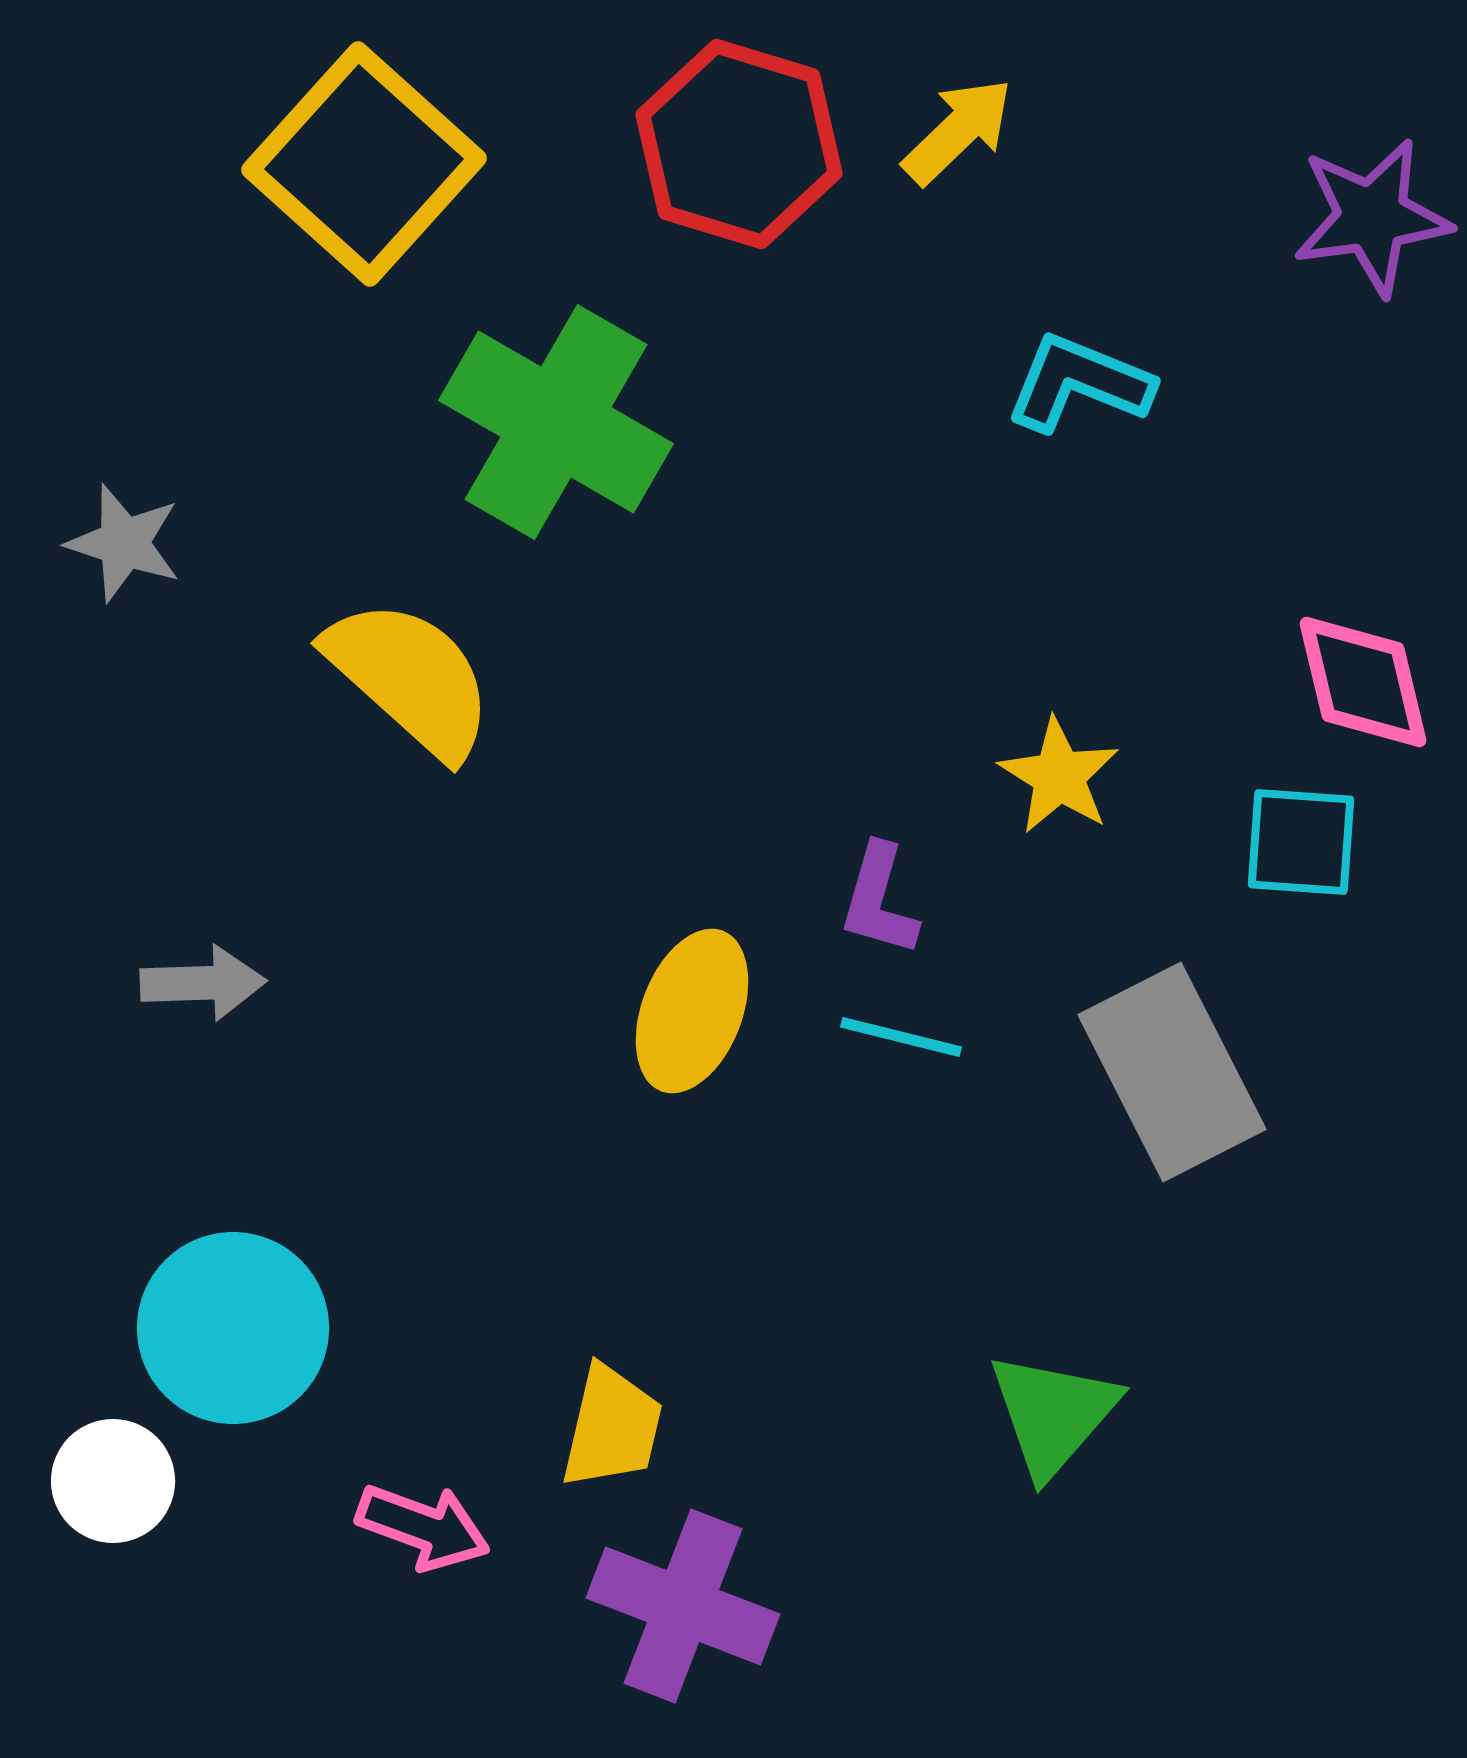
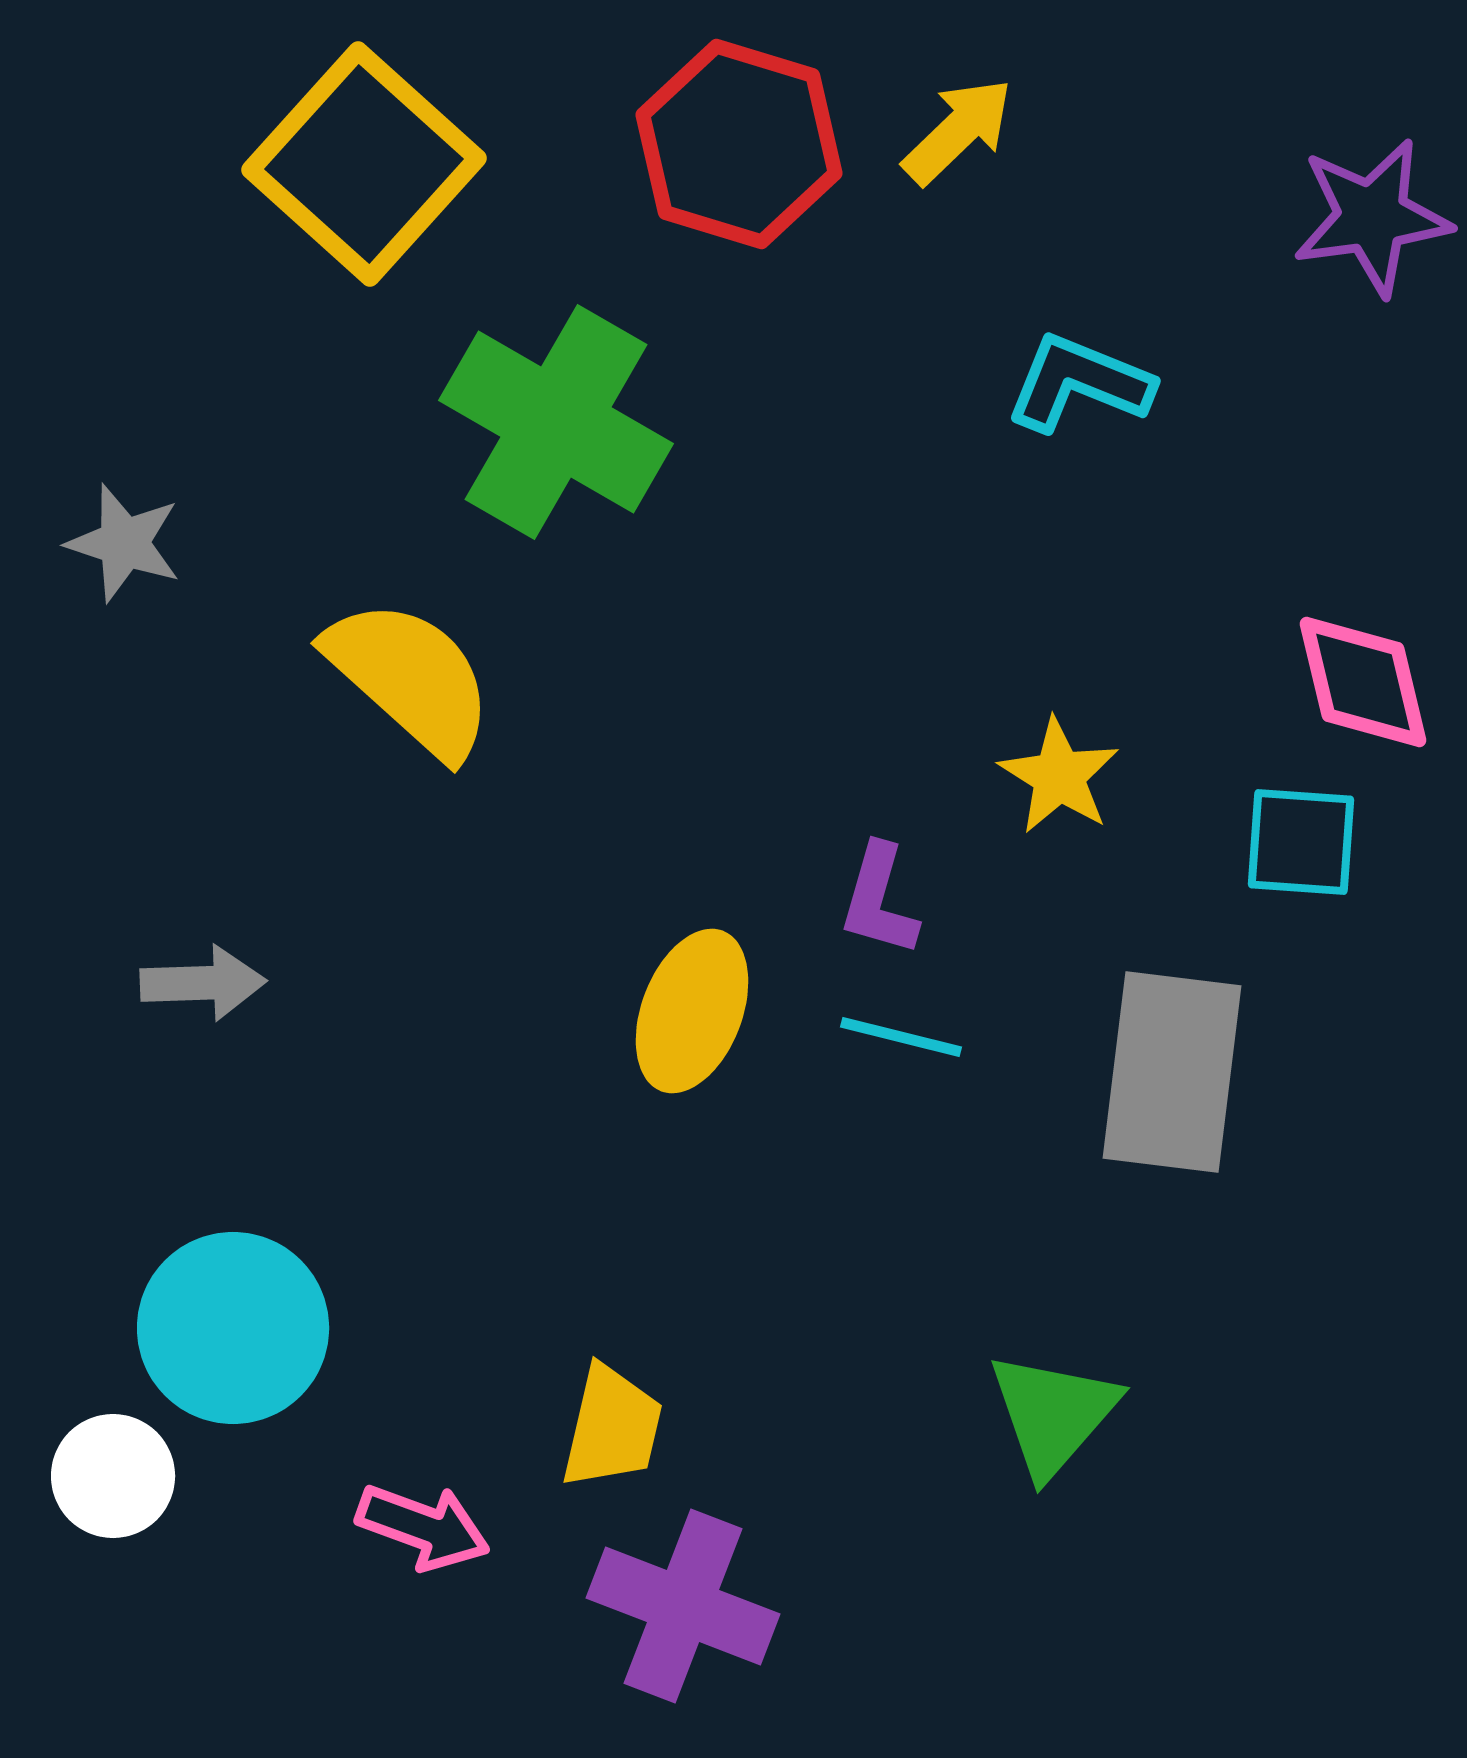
gray rectangle: rotated 34 degrees clockwise
white circle: moved 5 px up
